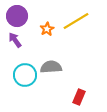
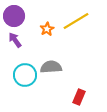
purple circle: moved 3 px left
